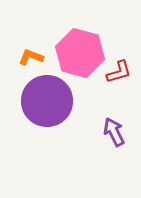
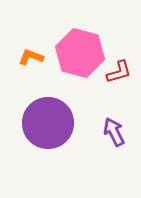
purple circle: moved 1 px right, 22 px down
